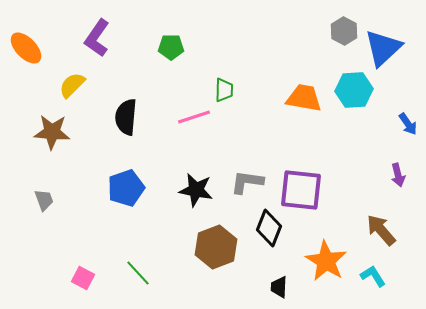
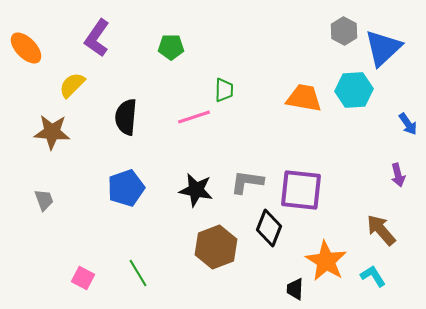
green line: rotated 12 degrees clockwise
black trapezoid: moved 16 px right, 2 px down
